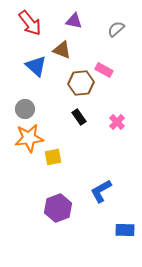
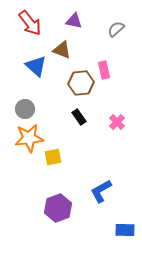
pink rectangle: rotated 48 degrees clockwise
